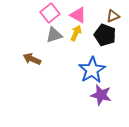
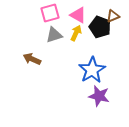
pink square: rotated 24 degrees clockwise
black pentagon: moved 5 px left, 8 px up
purple star: moved 2 px left, 1 px down
